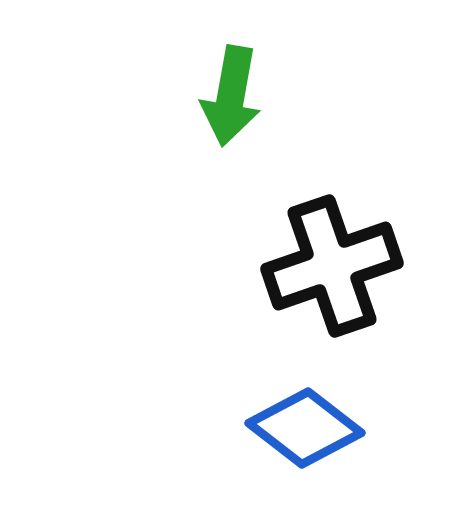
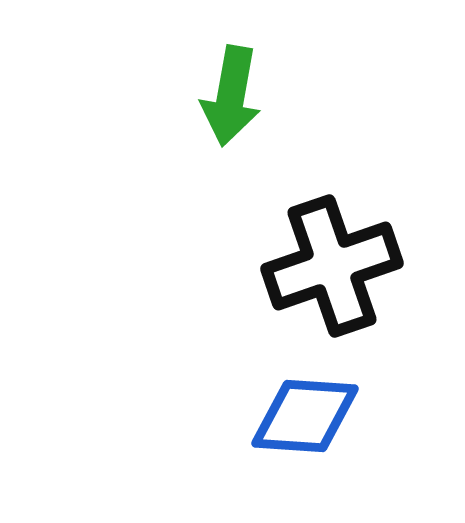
blue diamond: moved 12 px up; rotated 34 degrees counterclockwise
